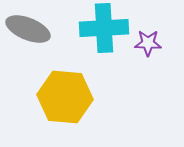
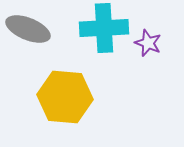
purple star: rotated 20 degrees clockwise
